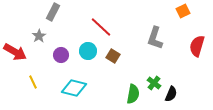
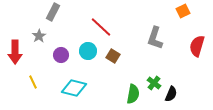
red arrow: rotated 60 degrees clockwise
